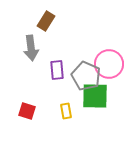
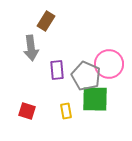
green square: moved 3 px down
